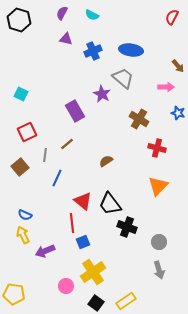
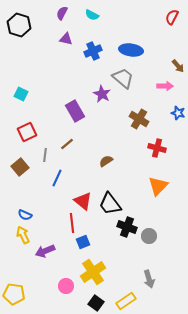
black hexagon: moved 5 px down
pink arrow: moved 1 px left, 1 px up
gray circle: moved 10 px left, 6 px up
gray arrow: moved 10 px left, 9 px down
